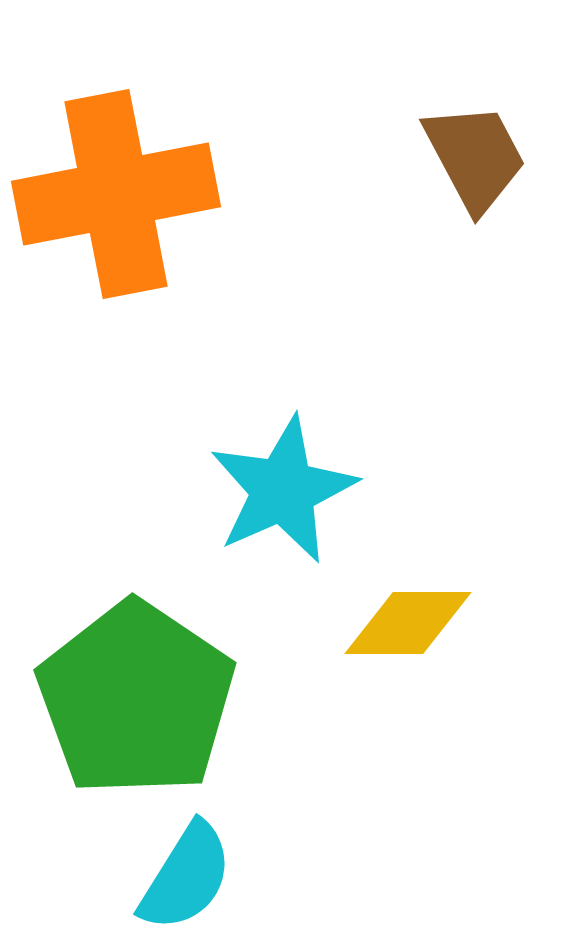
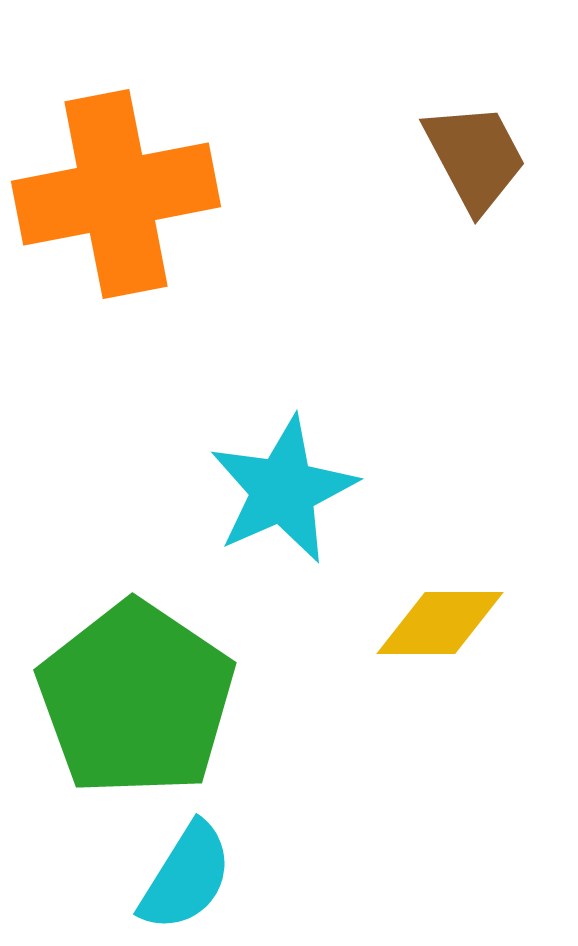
yellow diamond: moved 32 px right
